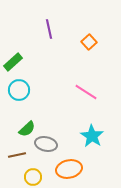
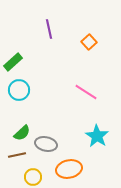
green semicircle: moved 5 px left, 4 px down
cyan star: moved 5 px right
